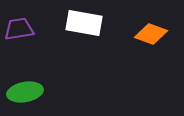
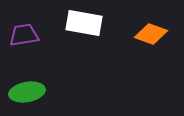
purple trapezoid: moved 5 px right, 6 px down
green ellipse: moved 2 px right
